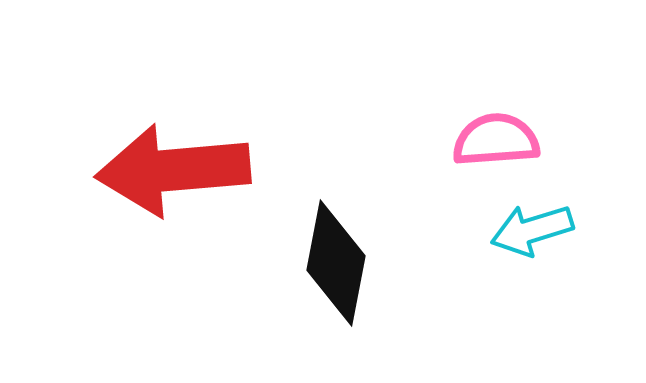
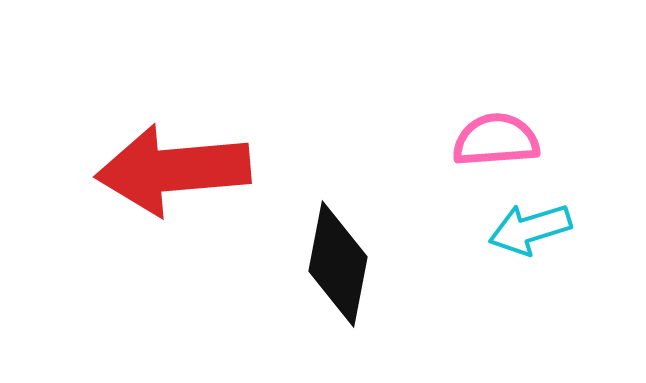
cyan arrow: moved 2 px left, 1 px up
black diamond: moved 2 px right, 1 px down
